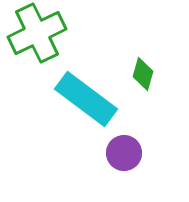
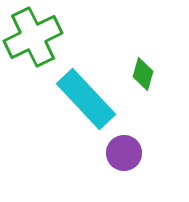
green cross: moved 4 px left, 4 px down
cyan rectangle: rotated 10 degrees clockwise
